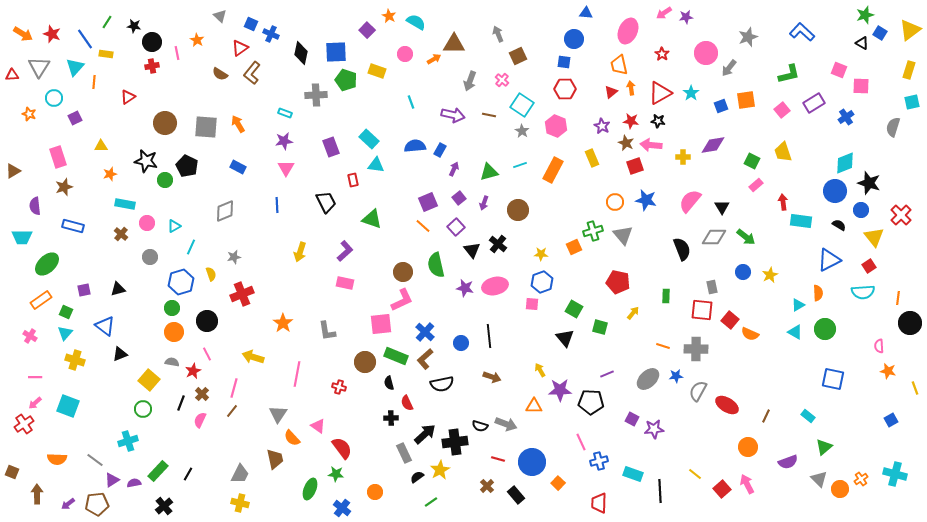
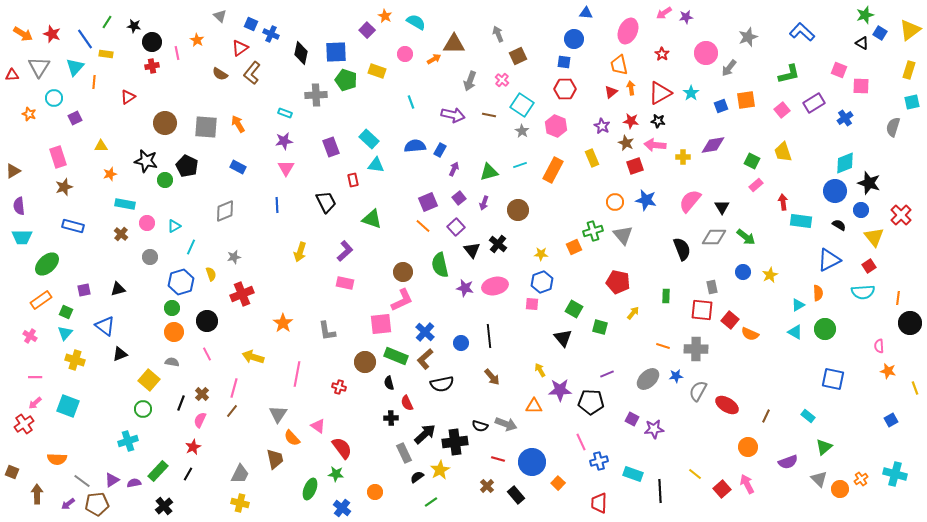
orange star at (389, 16): moved 4 px left
blue cross at (846, 117): moved 1 px left, 1 px down
pink arrow at (651, 145): moved 4 px right
purple semicircle at (35, 206): moved 16 px left
green semicircle at (436, 265): moved 4 px right
black triangle at (565, 338): moved 2 px left
red star at (193, 371): moved 76 px down
brown arrow at (492, 377): rotated 30 degrees clockwise
gray line at (95, 460): moved 13 px left, 21 px down
